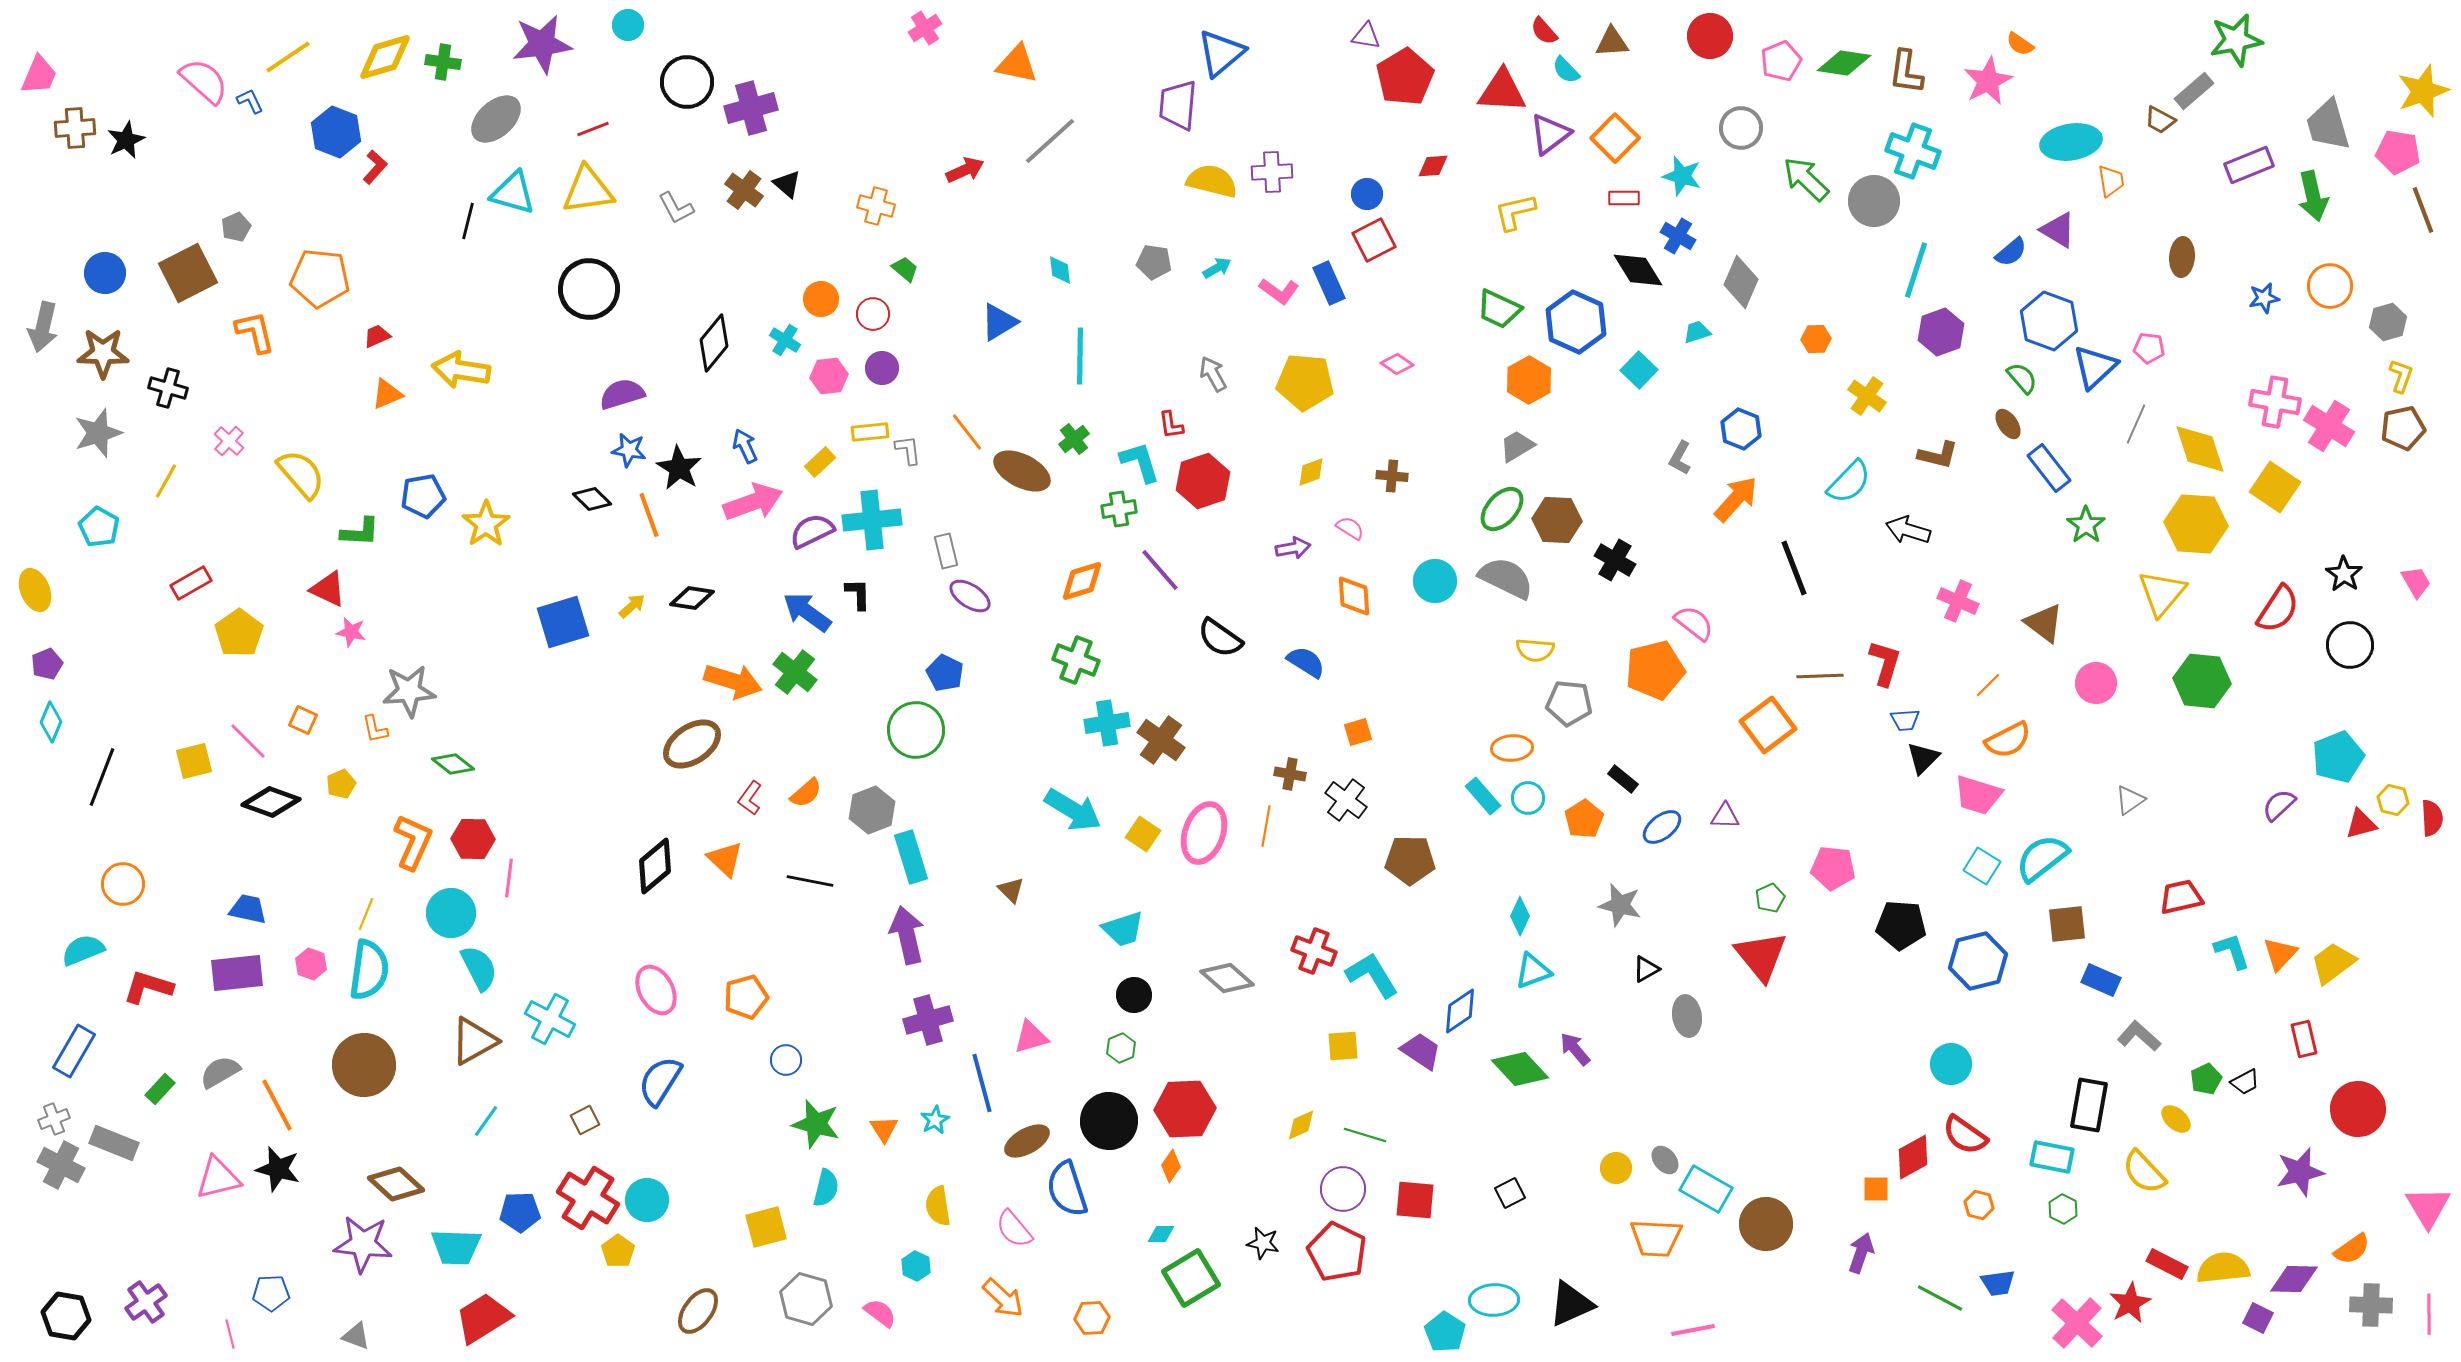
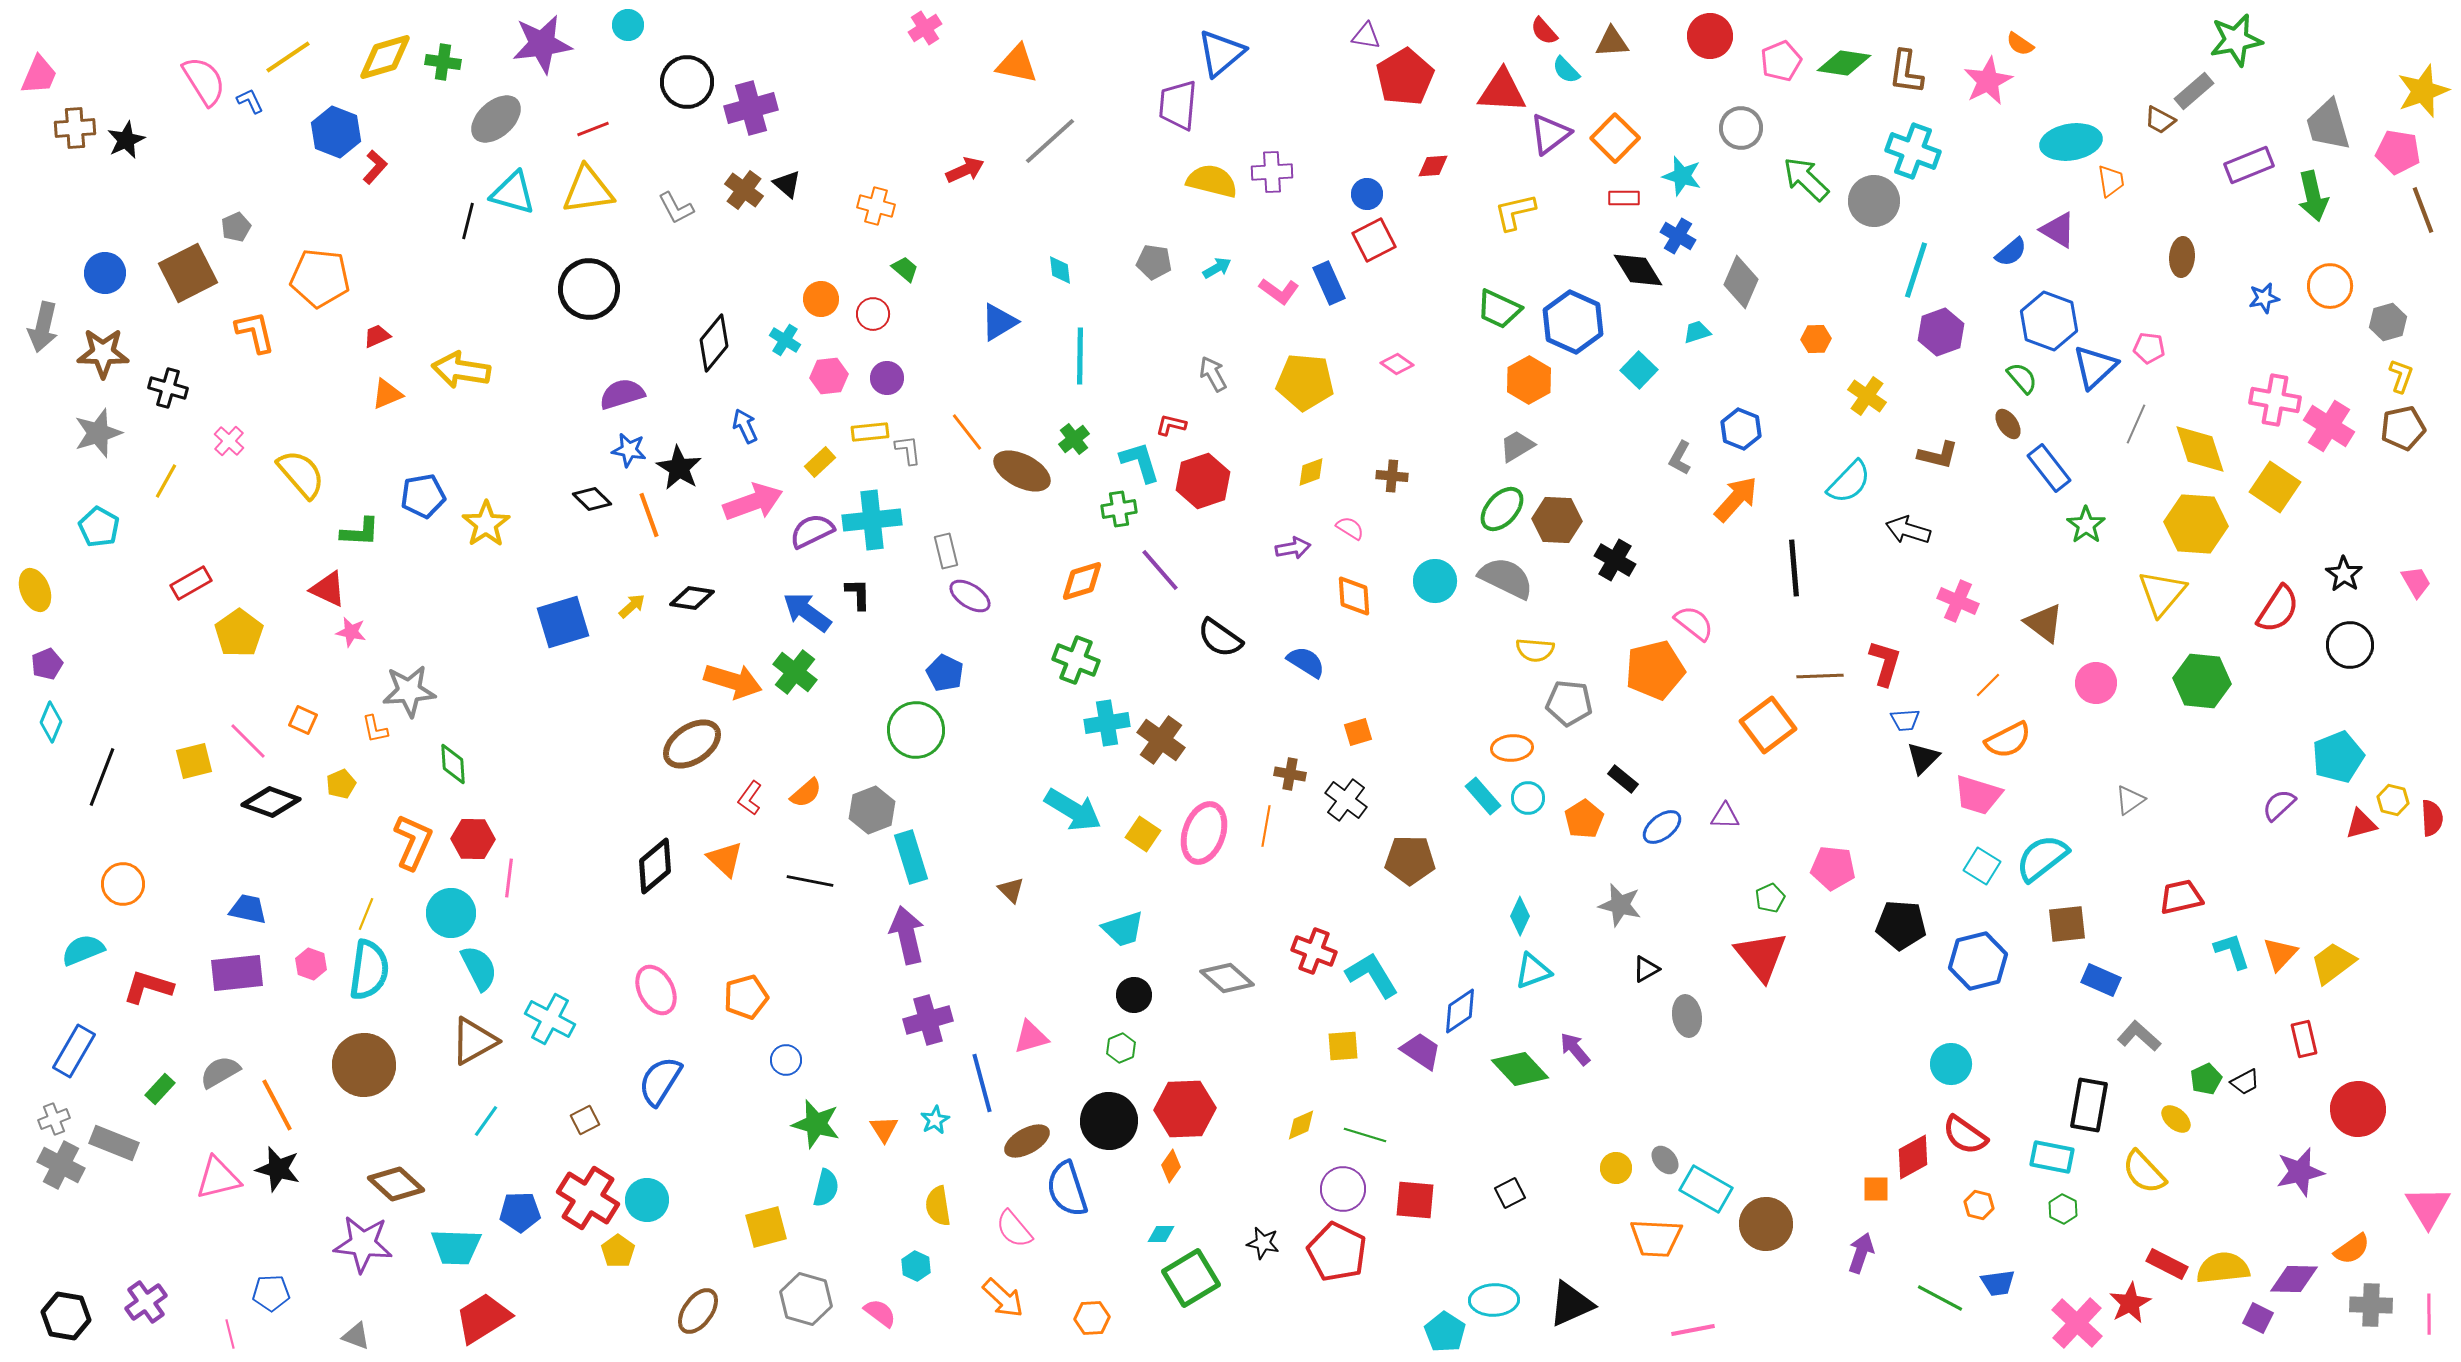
pink semicircle at (204, 81): rotated 16 degrees clockwise
blue hexagon at (1576, 322): moved 3 px left
purple circle at (882, 368): moved 5 px right, 10 px down
pink cross at (2275, 402): moved 2 px up
red L-shape at (1171, 425): rotated 112 degrees clockwise
blue arrow at (745, 446): moved 20 px up
black line at (1794, 568): rotated 16 degrees clockwise
green diamond at (453, 764): rotated 48 degrees clockwise
